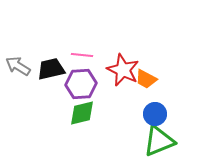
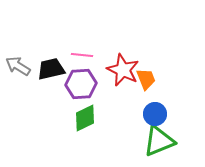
orange trapezoid: rotated 140 degrees counterclockwise
green diamond: moved 3 px right, 5 px down; rotated 12 degrees counterclockwise
